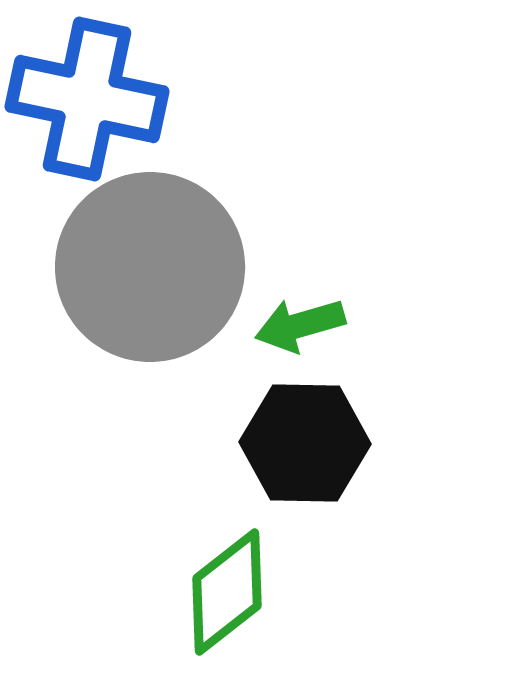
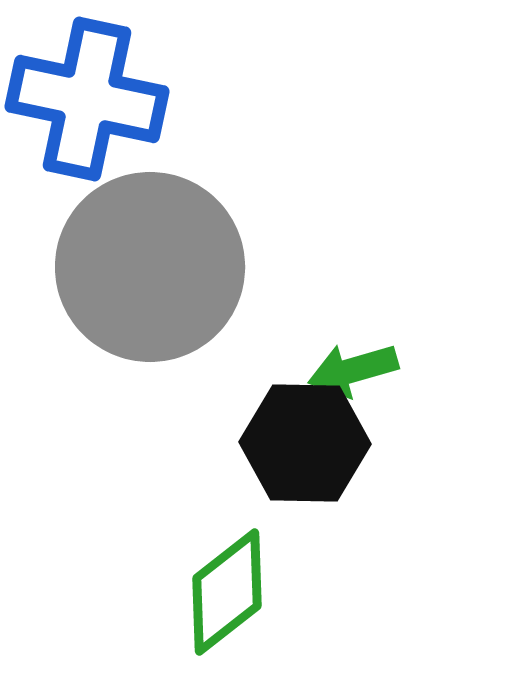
green arrow: moved 53 px right, 45 px down
